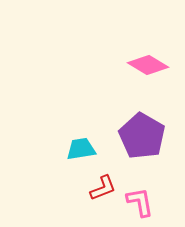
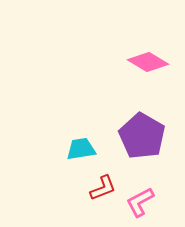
pink diamond: moved 3 px up
pink L-shape: rotated 108 degrees counterclockwise
